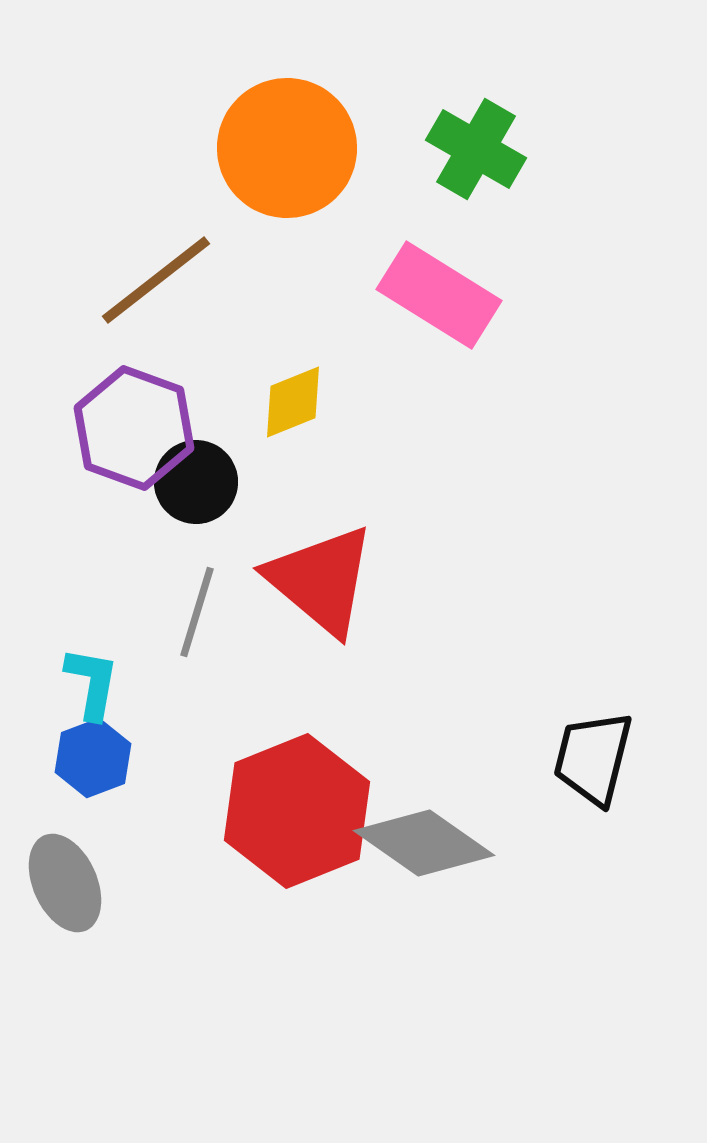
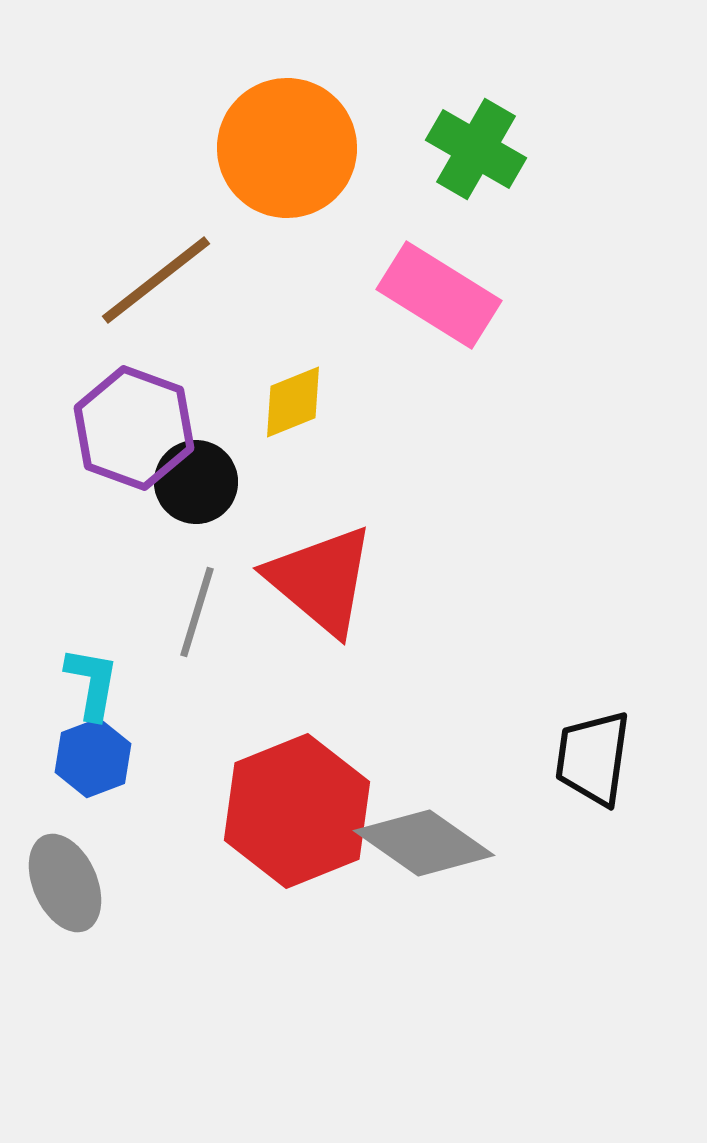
black trapezoid: rotated 6 degrees counterclockwise
